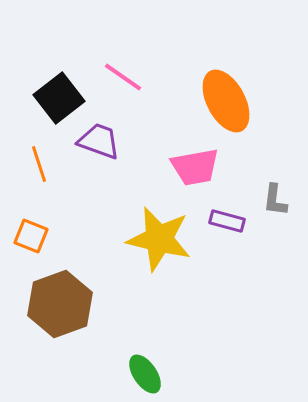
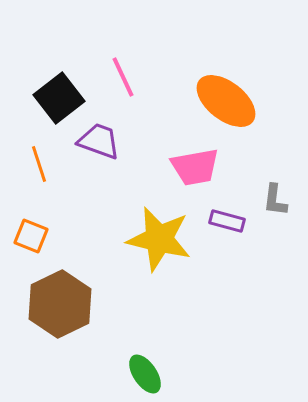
pink line: rotated 30 degrees clockwise
orange ellipse: rotated 24 degrees counterclockwise
brown hexagon: rotated 6 degrees counterclockwise
